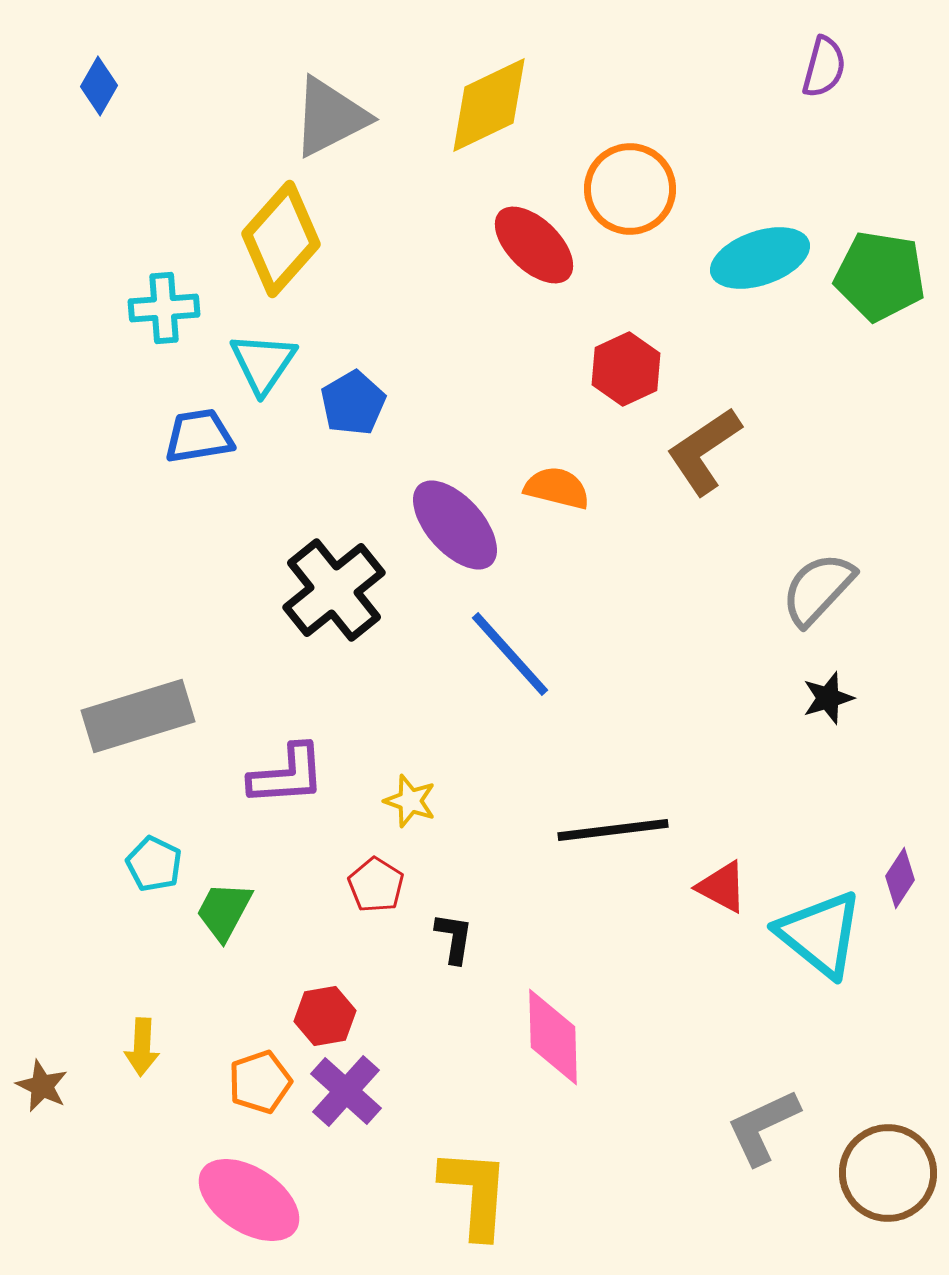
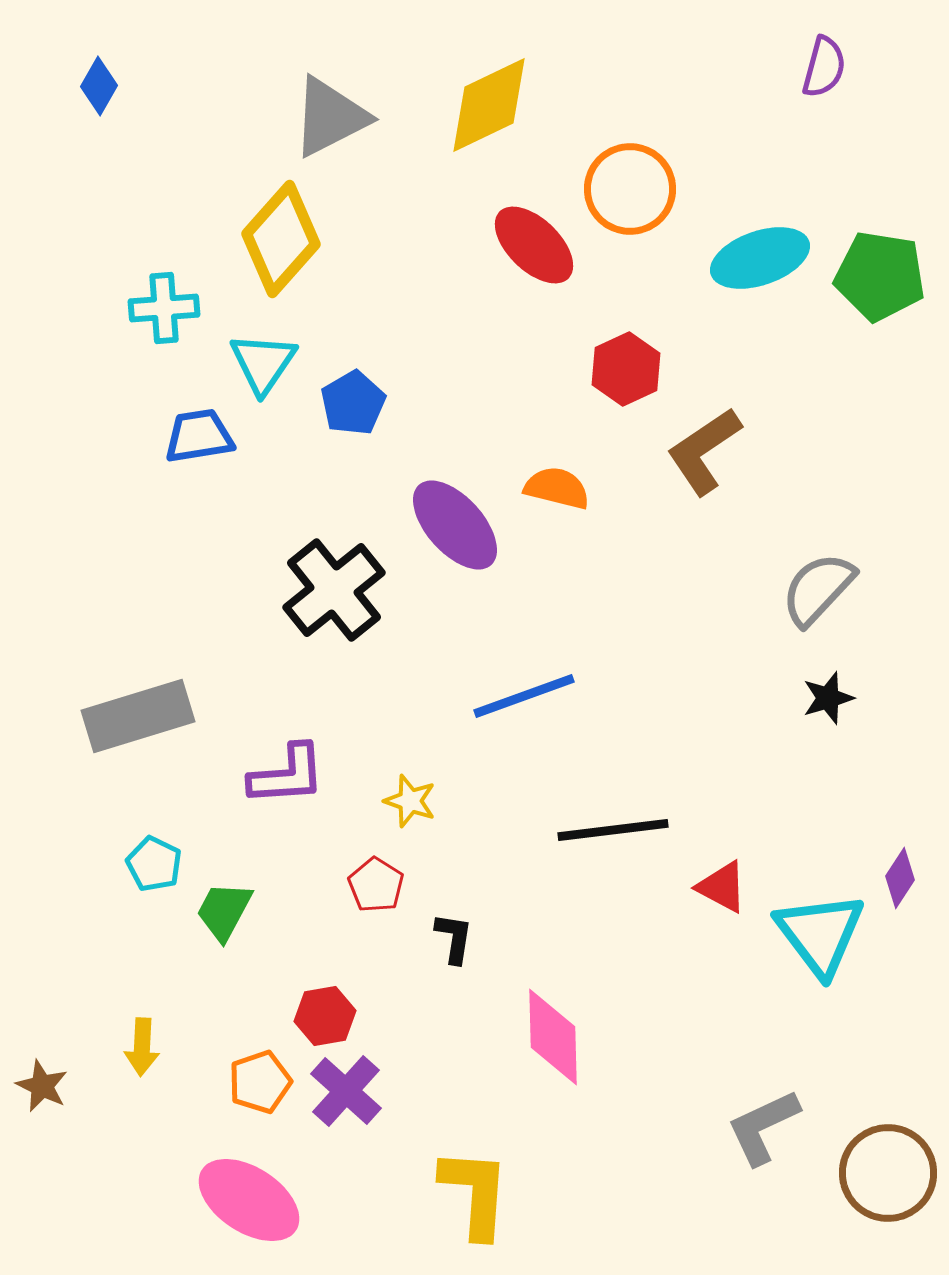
blue line at (510, 654): moved 14 px right, 42 px down; rotated 68 degrees counterclockwise
cyan triangle at (820, 934): rotated 14 degrees clockwise
